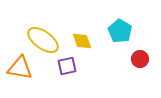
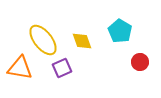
yellow ellipse: rotated 16 degrees clockwise
red circle: moved 3 px down
purple square: moved 5 px left, 2 px down; rotated 12 degrees counterclockwise
